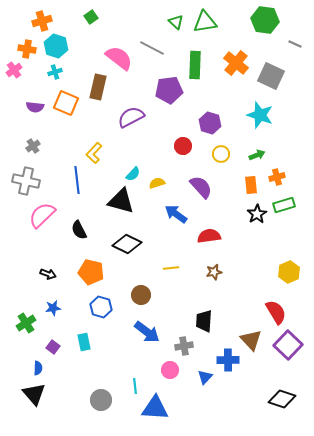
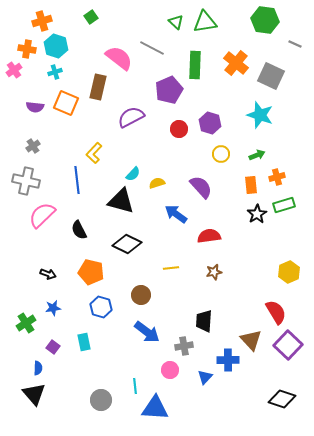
purple pentagon at (169, 90): rotated 16 degrees counterclockwise
red circle at (183, 146): moved 4 px left, 17 px up
